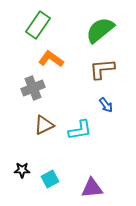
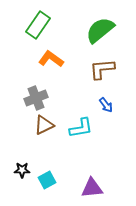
gray cross: moved 3 px right, 10 px down
cyan L-shape: moved 1 px right, 2 px up
cyan square: moved 3 px left, 1 px down
